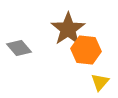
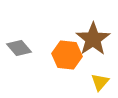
brown star: moved 25 px right, 10 px down
orange hexagon: moved 19 px left, 5 px down
